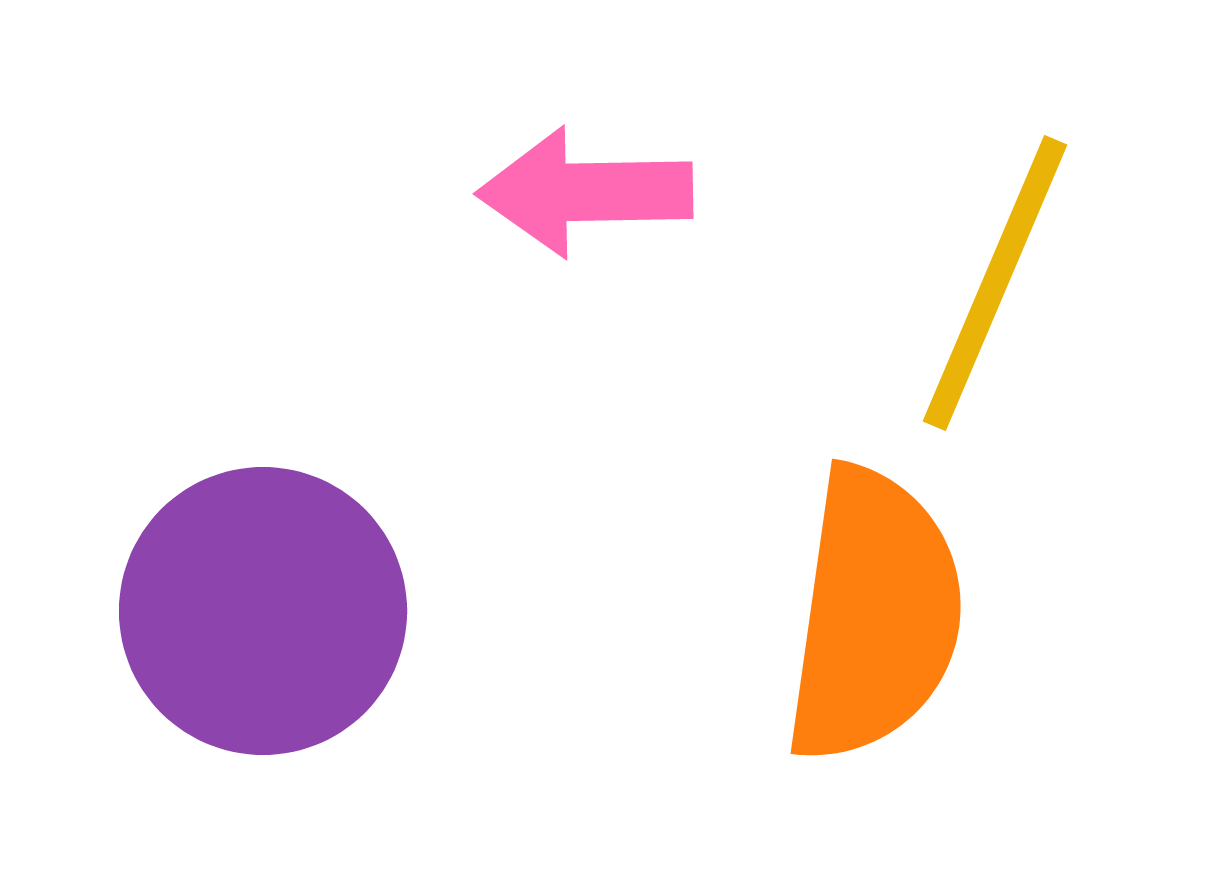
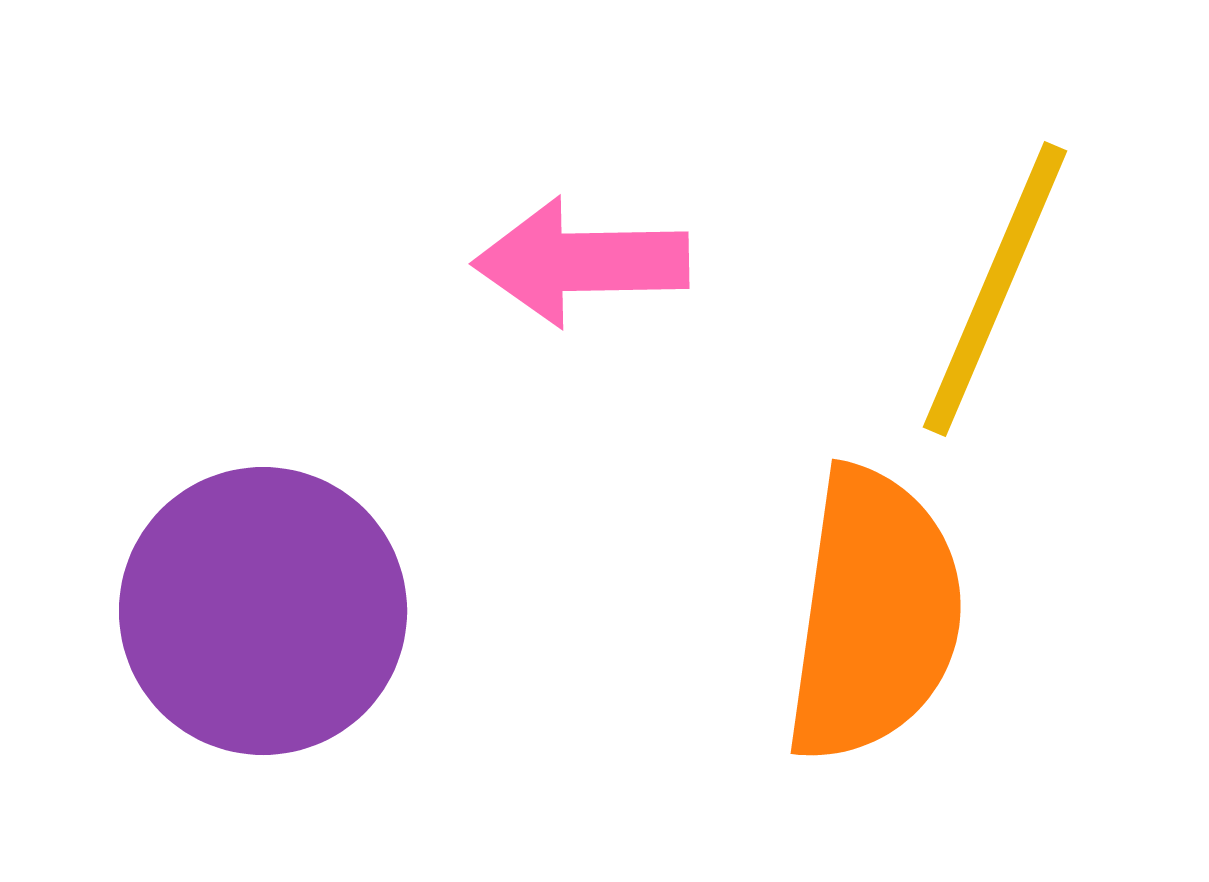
pink arrow: moved 4 px left, 70 px down
yellow line: moved 6 px down
